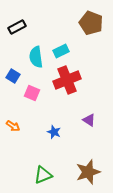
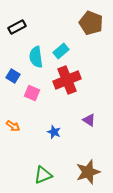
cyan rectangle: rotated 14 degrees counterclockwise
